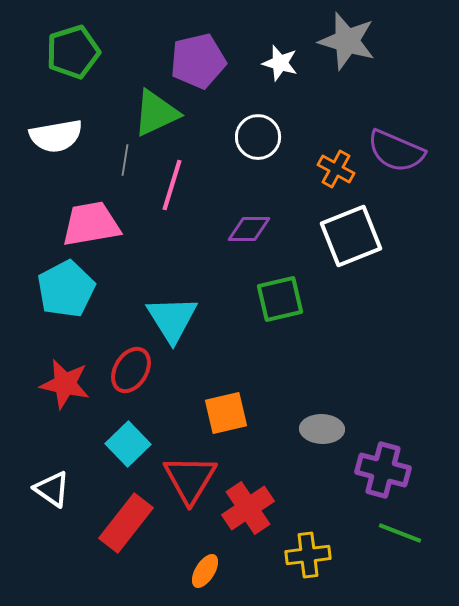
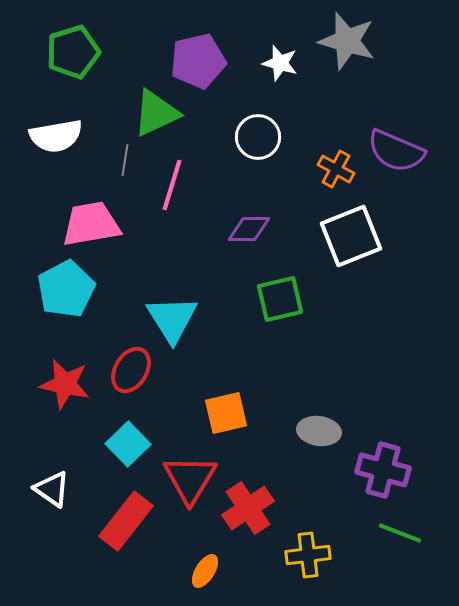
gray ellipse: moved 3 px left, 2 px down; rotated 6 degrees clockwise
red rectangle: moved 2 px up
